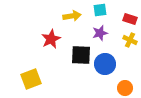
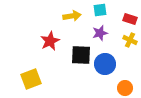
red star: moved 1 px left, 2 px down
